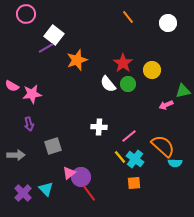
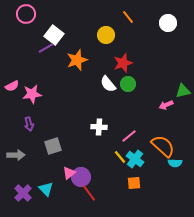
red star: rotated 18 degrees clockwise
yellow circle: moved 46 px left, 35 px up
pink semicircle: rotated 56 degrees counterclockwise
